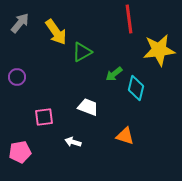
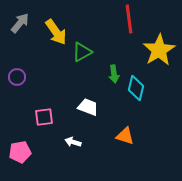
yellow star: rotated 24 degrees counterclockwise
green arrow: rotated 60 degrees counterclockwise
